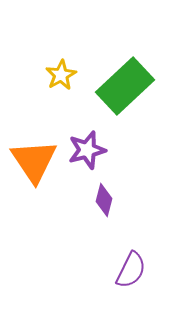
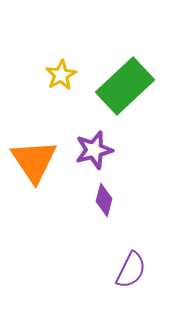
purple star: moved 7 px right
